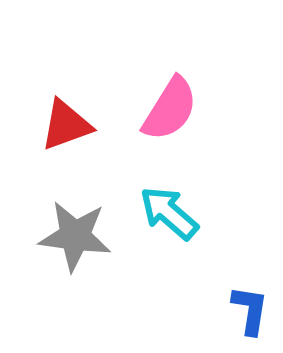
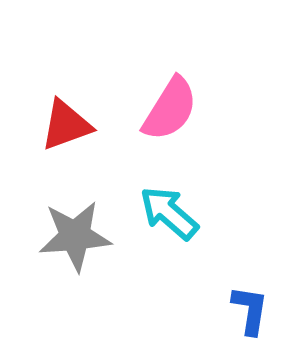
gray star: rotated 12 degrees counterclockwise
